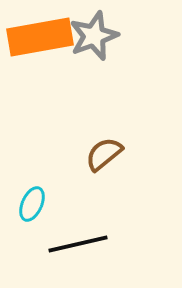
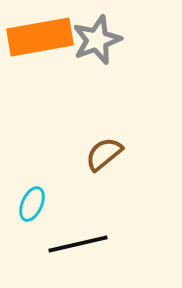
gray star: moved 3 px right, 4 px down
